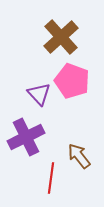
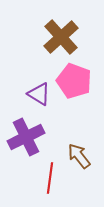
pink pentagon: moved 2 px right
purple triangle: rotated 15 degrees counterclockwise
red line: moved 1 px left
